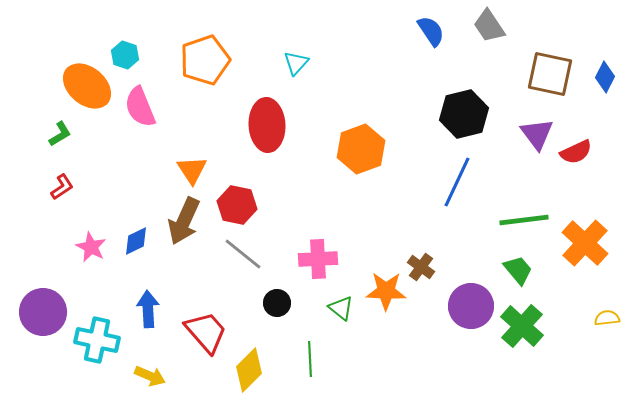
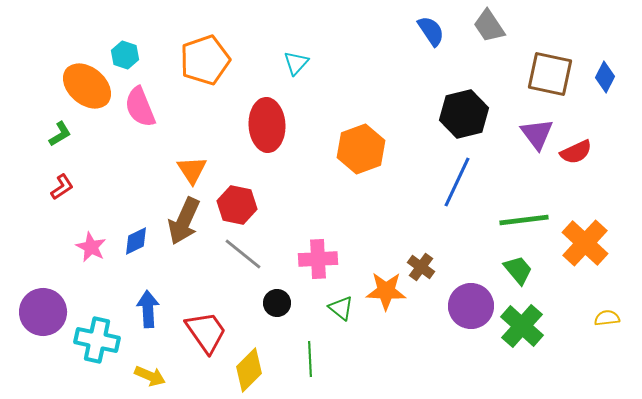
red trapezoid at (206, 332): rotated 6 degrees clockwise
